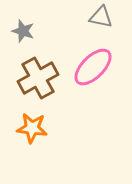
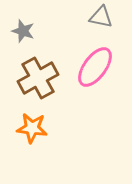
pink ellipse: moved 2 px right; rotated 9 degrees counterclockwise
